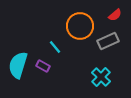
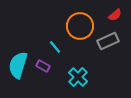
cyan cross: moved 23 px left
